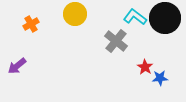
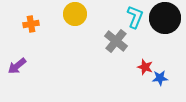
cyan L-shape: rotated 75 degrees clockwise
orange cross: rotated 21 degrees clockwise
red star: rotated 14 degrees counterclockwise
